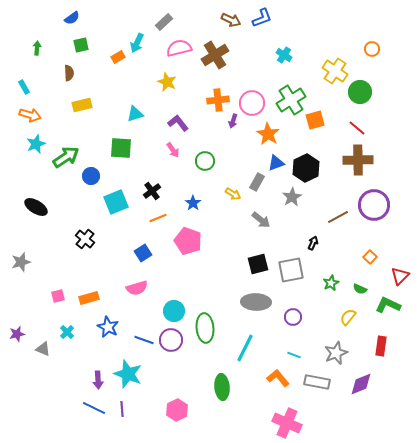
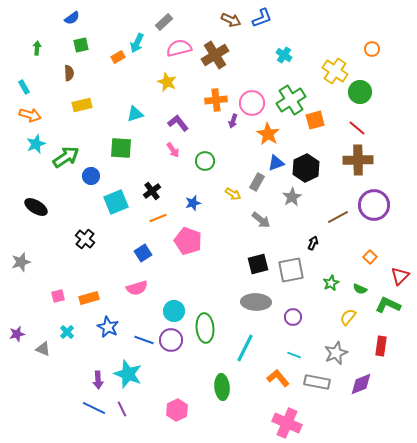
orange cross at (218, 100): moved 2 px left
blue star at (193, 203): rotated 21 degrees clockwise
purple line at (122, 409): rotated 21 degrees counterclockwise
